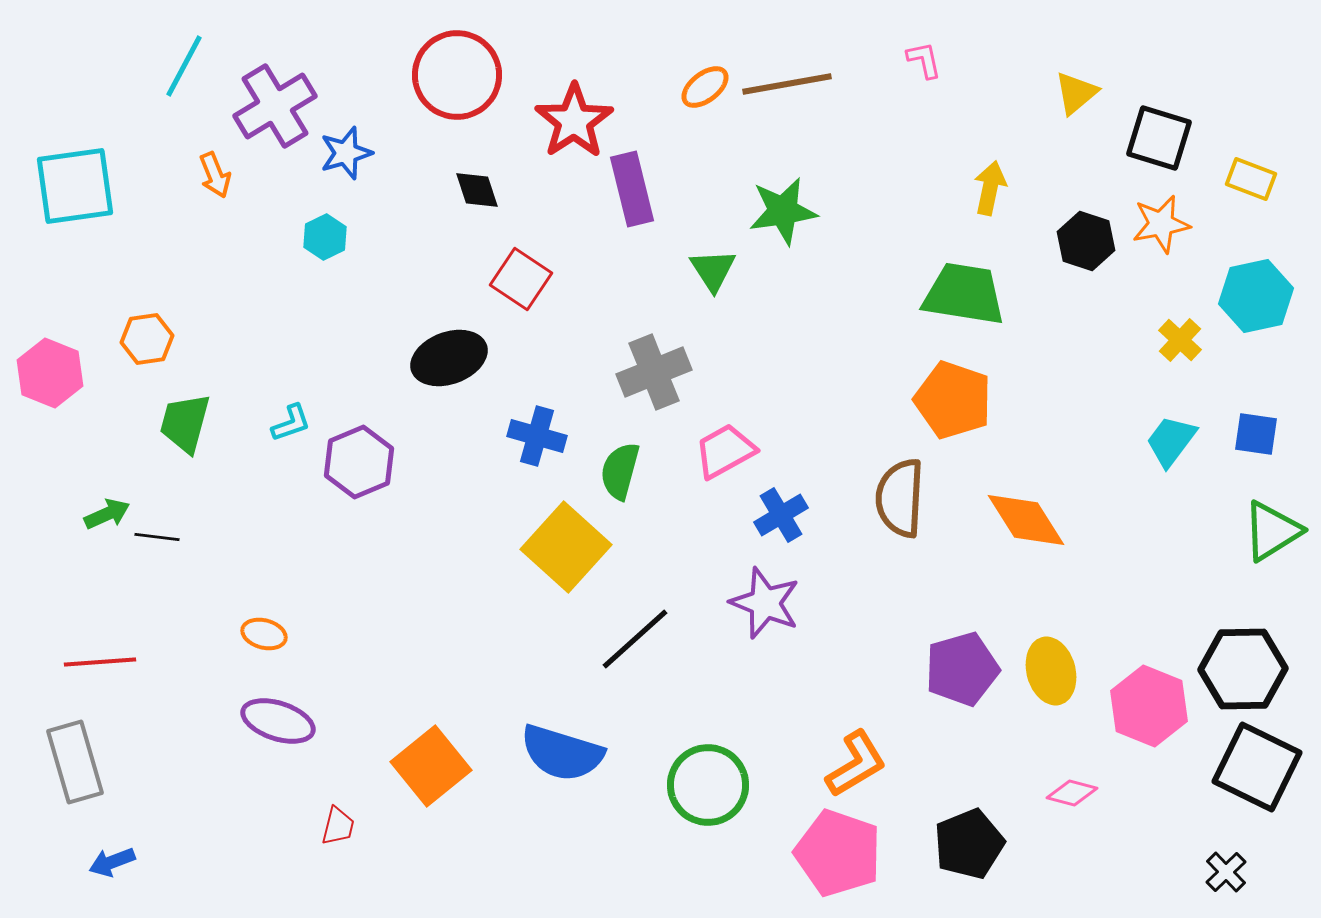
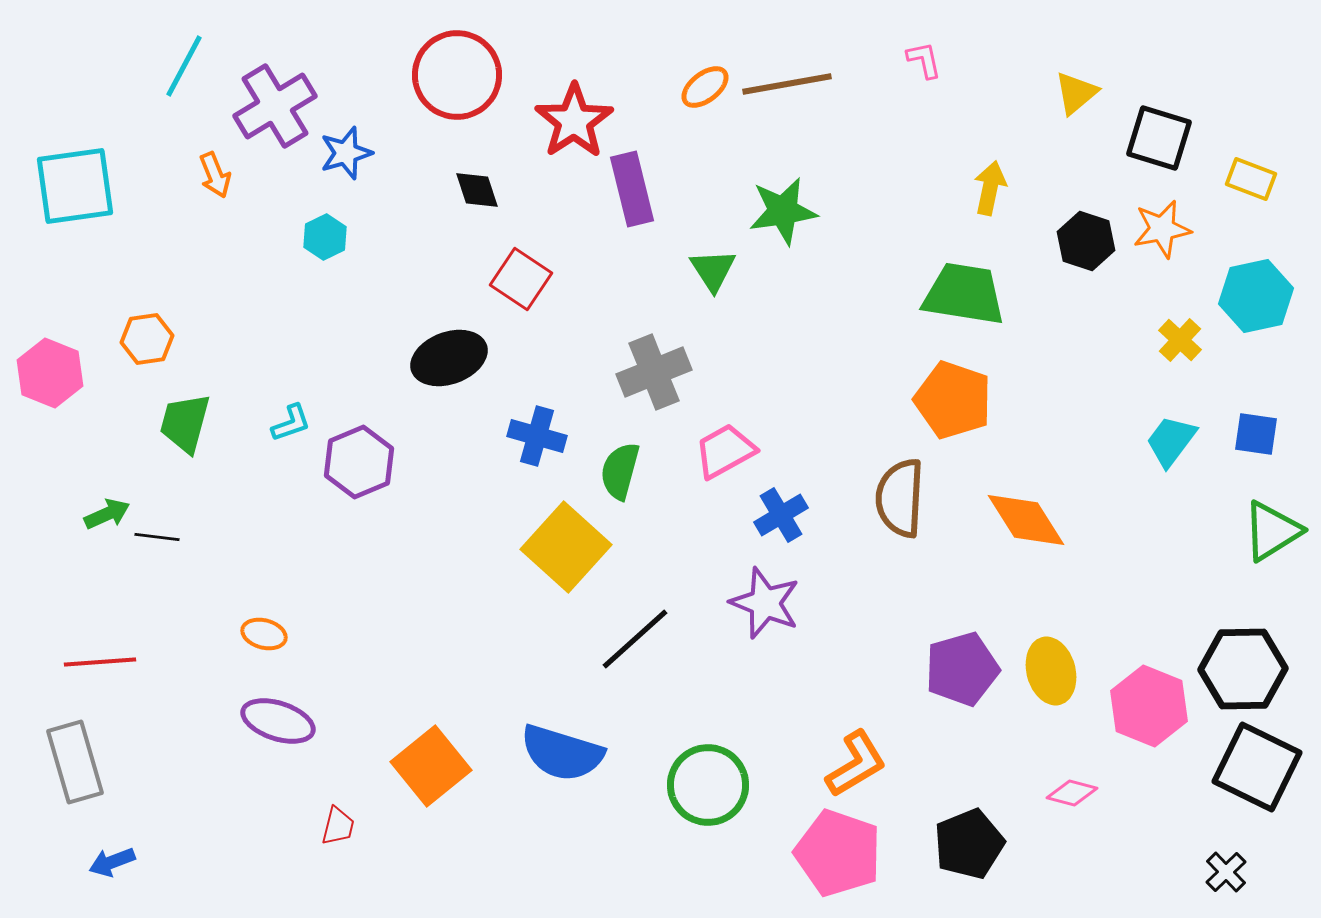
orange star at (1161, 224): moved 1 px right, 5 px down
